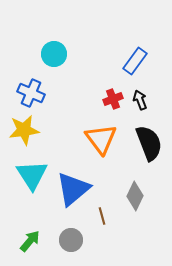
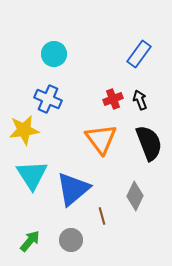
blue rectangle: moved 4 px right, 7 px up
blue cross: moved 17 px right, 6 px down
